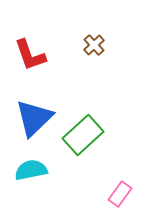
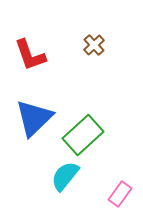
cyan semicircle: moved 34 px right, 6 px down; rotated 40 degrees counterclockwise
